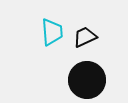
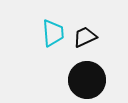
cyan trapezoid: moved 1 px right, 1 px down
